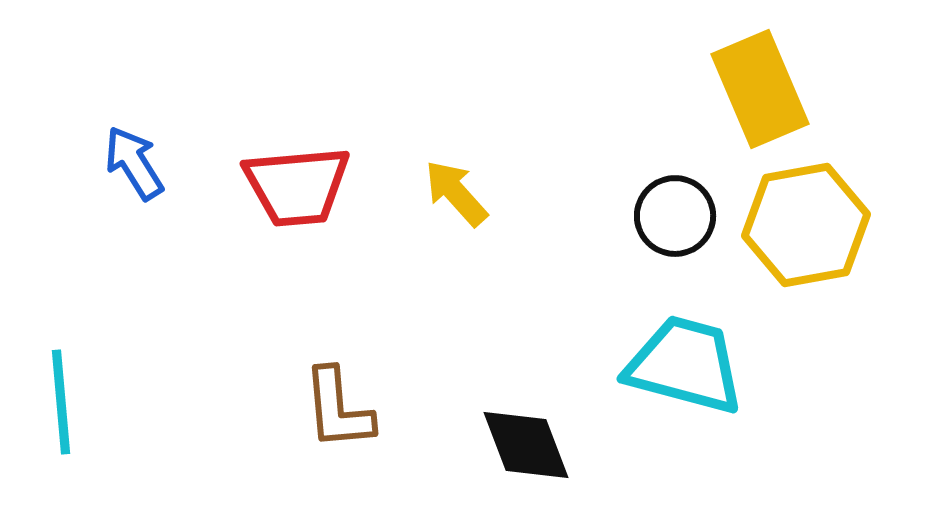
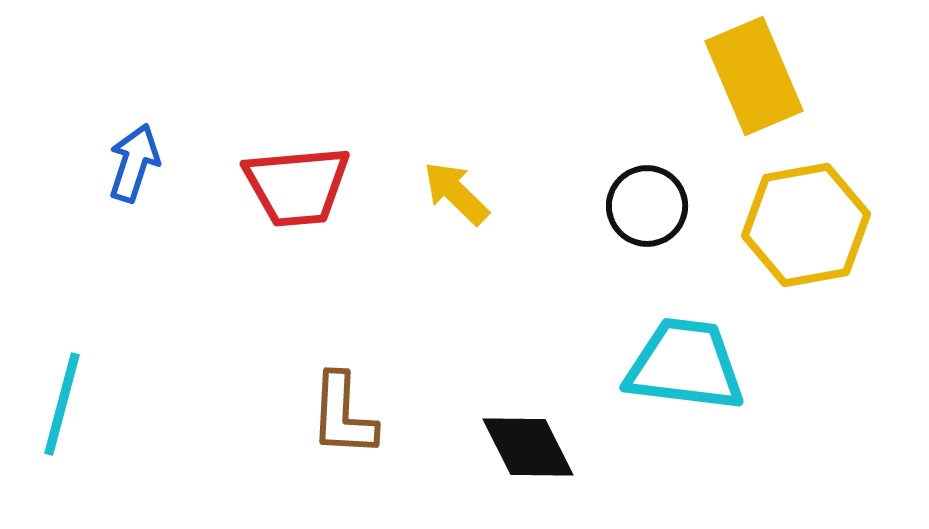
yellow rectangle: moved 6 px left, 13 px up
blue arrow: rotated 50 degrees clockwise
yellow arrow: rotated 4 degrees counterclockwise
black circle: moved 28 px left, 10 px up
cyan trapezoid: rotated 8 degrees counterclockwise
cyan line: moved 1 px right, 2 px down; rotated 20 degrees clockwise
brown L-shape: moved 5 px right, 6 px down; rotated 8 degrees clockwise
black diamond: moved 2 px right, 2 px down; rotated 6 degrees counterclockwise
